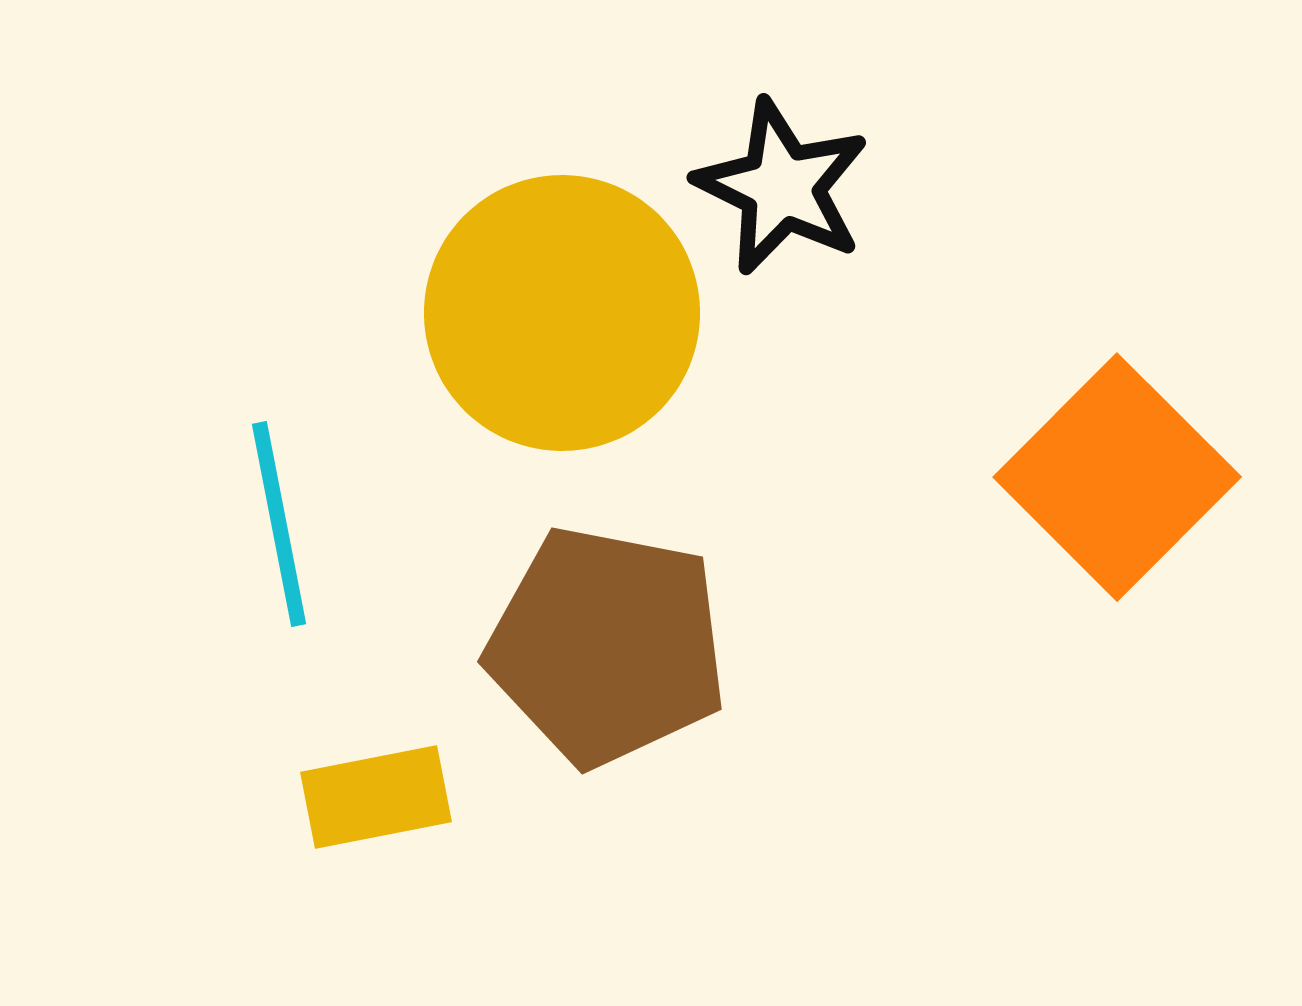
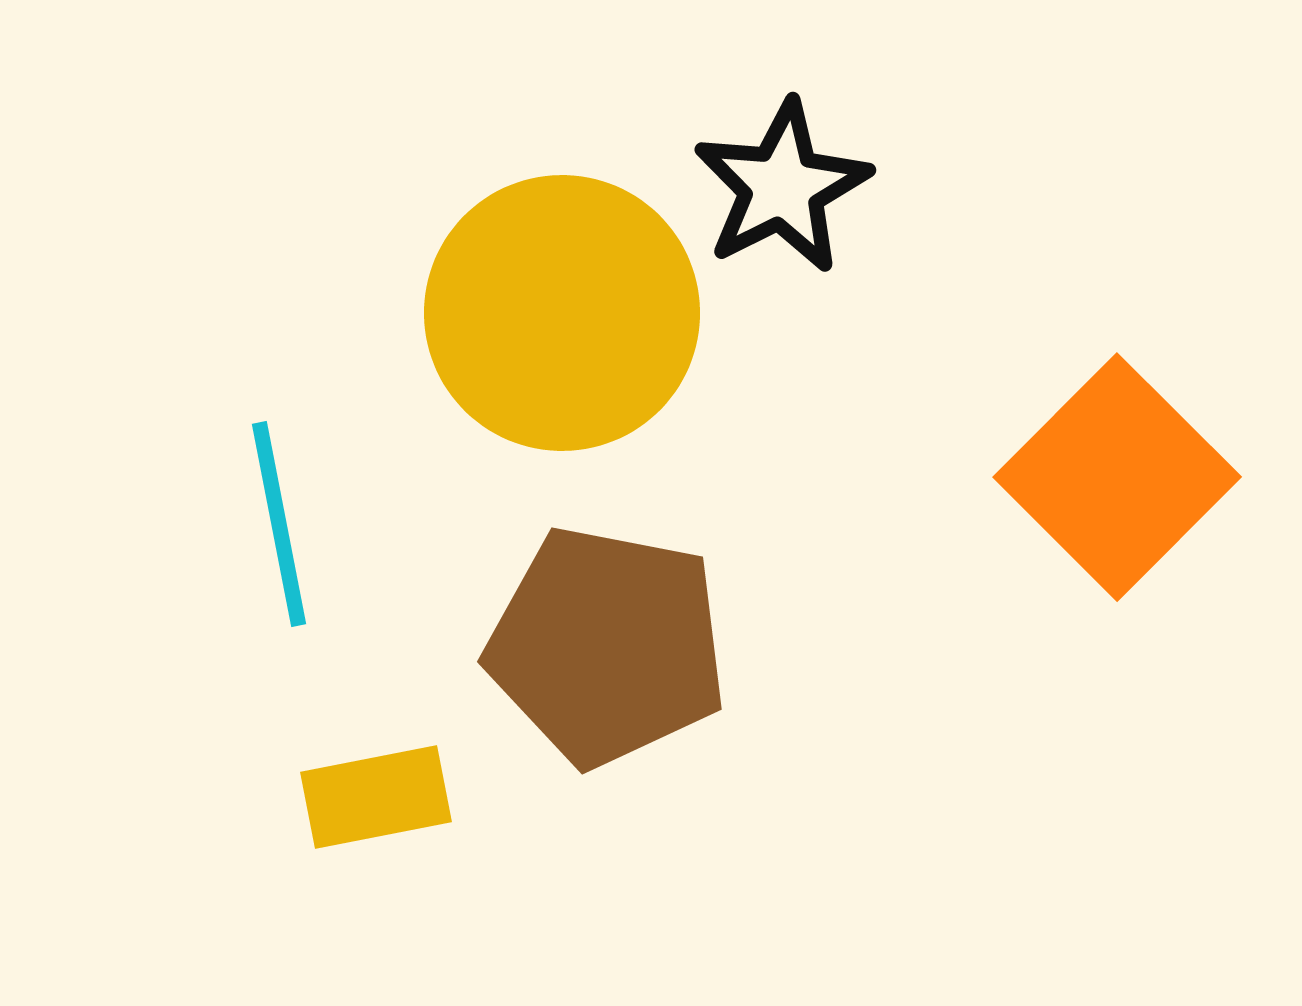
black star: rotated 19 degrees clockwise
